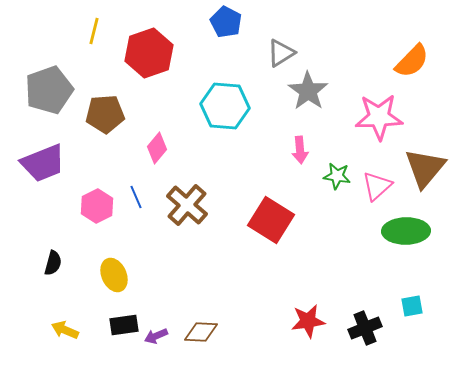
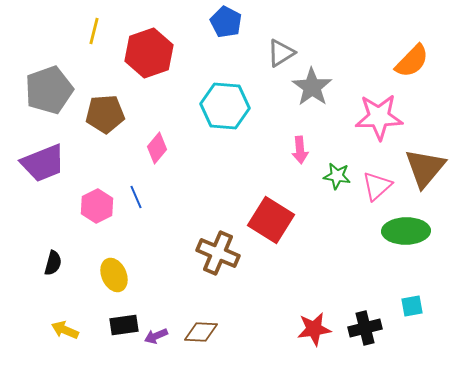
gray star: moved 4 px right, 4 px up
brown cross: moved 31 px right, 48 px down; rotated 18 degrees counterclockwise
red star: moved 6 px right, 8 px down
black cross: rotated 8 degrees clockwise
